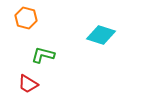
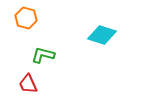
cyan diamond: moved 1 px right
red trapezoid: rotated 35 degrees clockwise
